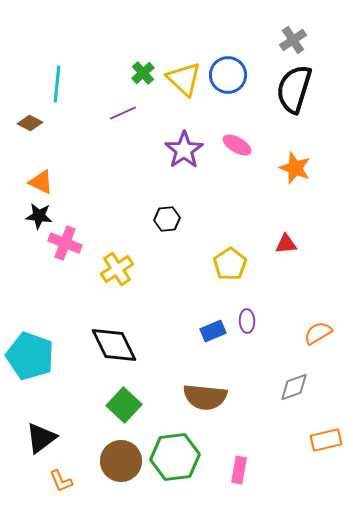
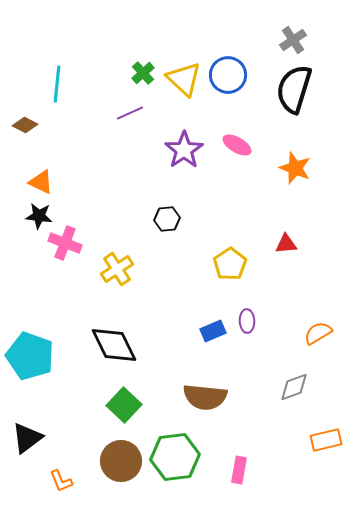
purple line: moved 7 px right
brown diamond: moved 5 px left, 2 px down
black triangle: moved 14 px left
